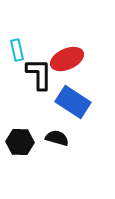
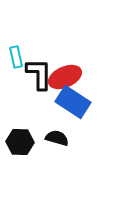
cyan rectangle: moved 1 px left, 7 px down
red ellipse: moved 2 px left, 18 px down
